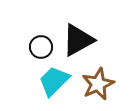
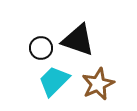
black triangle: rotated 48 degrees clockwise
black circle: moved 1 px down
